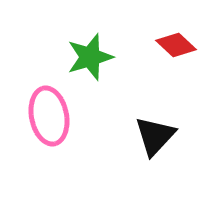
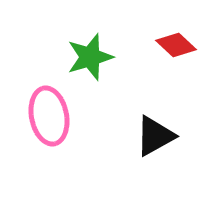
black triangle: rotated 18 degrees clockwise
